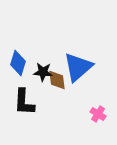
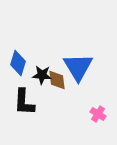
blue triangle: rotated 20 degrees counterclockwise
black star: moved 1 px left, 3 px down
